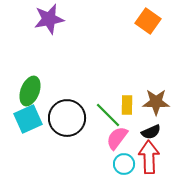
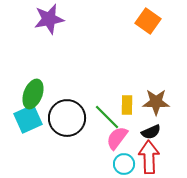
green ellipse: moved 3 px right, 3 px down
green line: moved 1 px left, 2 px down
